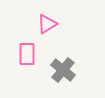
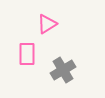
gray cross: rotated 20 degrees clockwise
